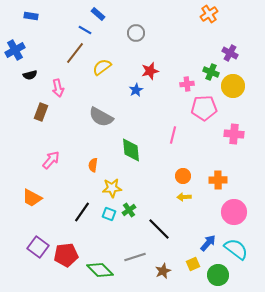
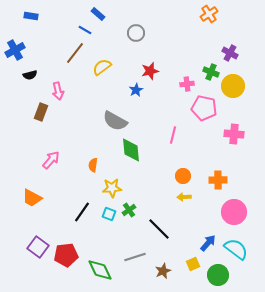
pink arrow at (58, 88): moved 3 px down
pink pentagon at (204, 108): rotated 15 degrees clockwise
gray semicircle at (101, 117): moved 14 px right, 4 px down
green diamond at (100, 270): rotated 20 degrees clockwise
